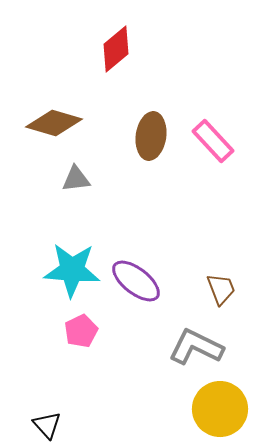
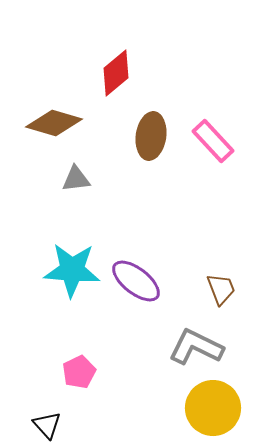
red diamond: moved 24 px down
pink pentagon: moved 2 px left, 41 px down
yellow circle: moved 7 px left, 1 px up
